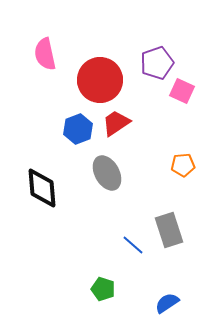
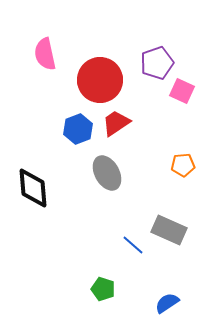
black diamond: moved 9 px left
gray rectangle: rotated 48 degrees counterclockwise
